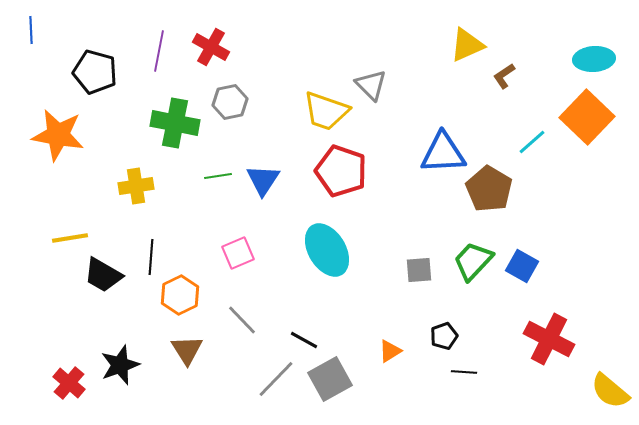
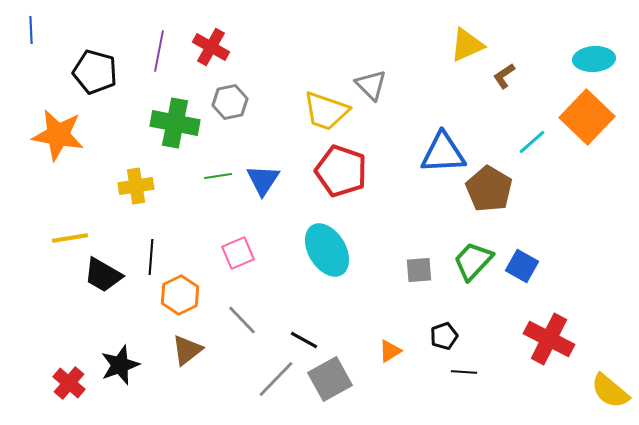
brown triangle at (187, 350): rotated 24 degrees clockwise
